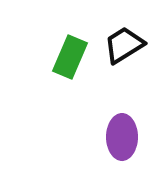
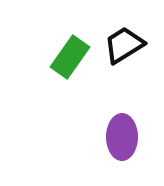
green rectangle: rotated 12 degrees clockwise
